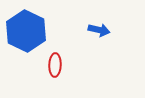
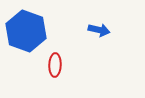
blue hexagon: rotated 6 degrees counterclockwise
